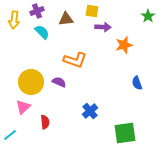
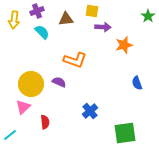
yellow circle: moved 2 px down
